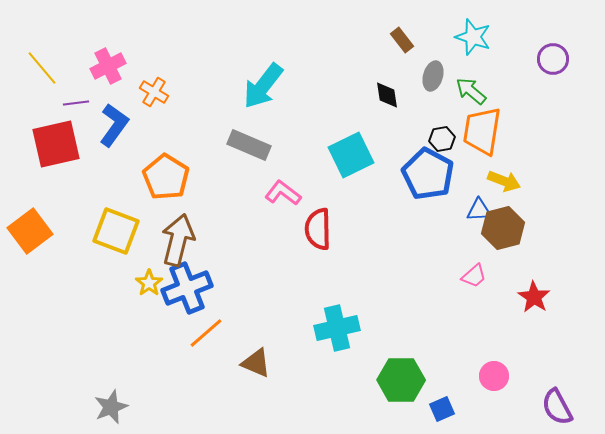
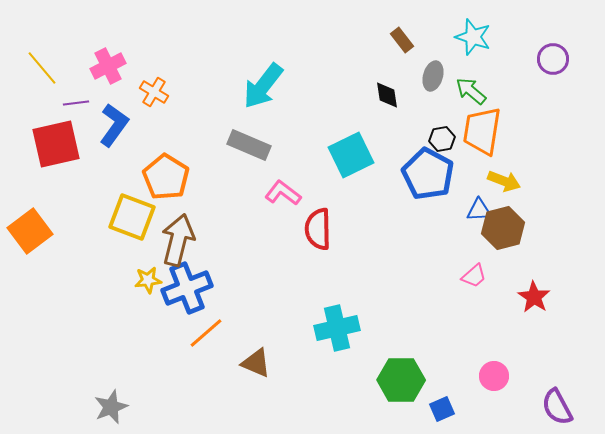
yellow square: moved 16 px right, 14 px up
yellow star: moved 1 px left, 3 px up; rotated 28 degrees clockwise
